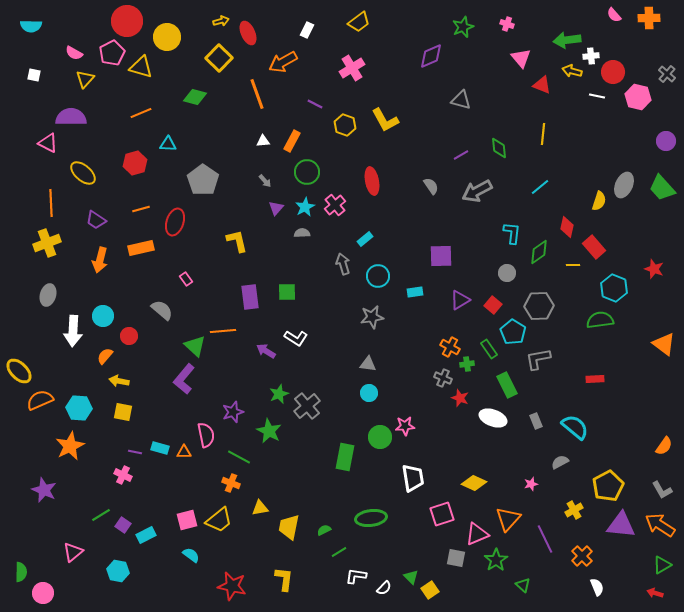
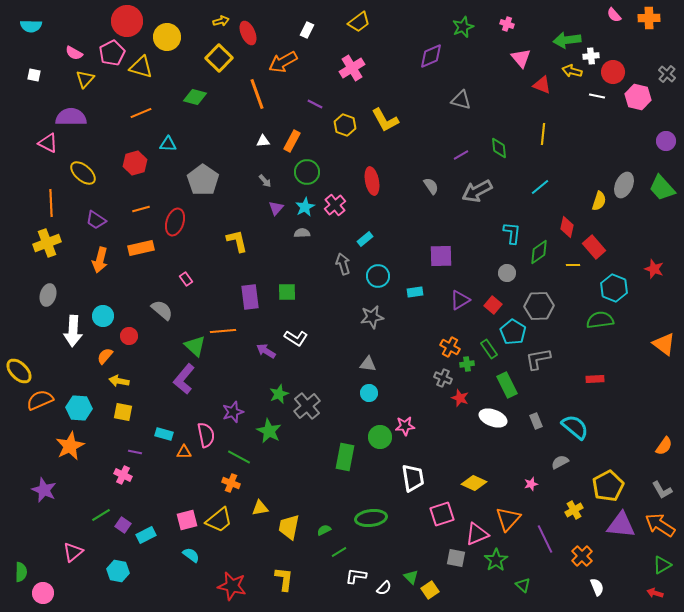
cyan rectangle at (160, 448): moved 4 px right, 14 px up
